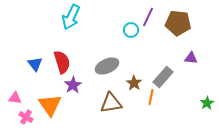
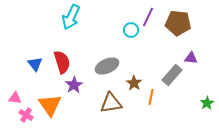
gray rectangle: moved 9 px right, 2 px up
purple star: moved 1 px right
pink cross: moved 2 px up
